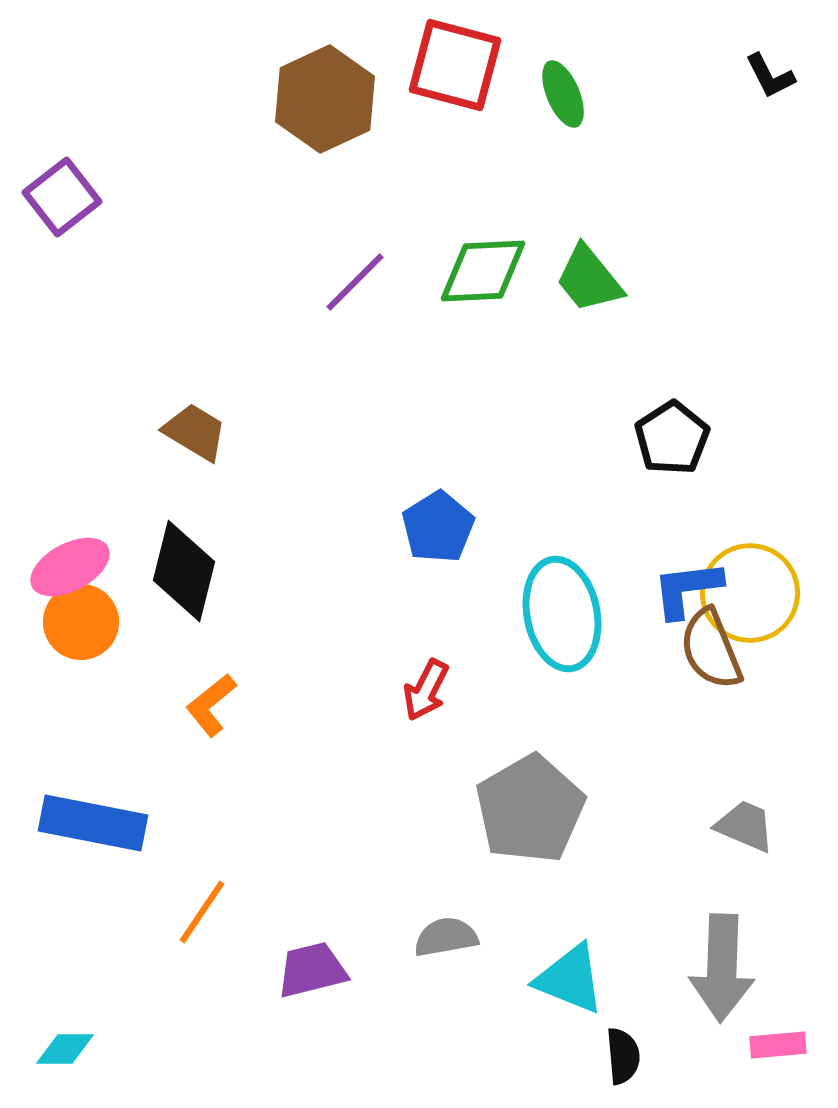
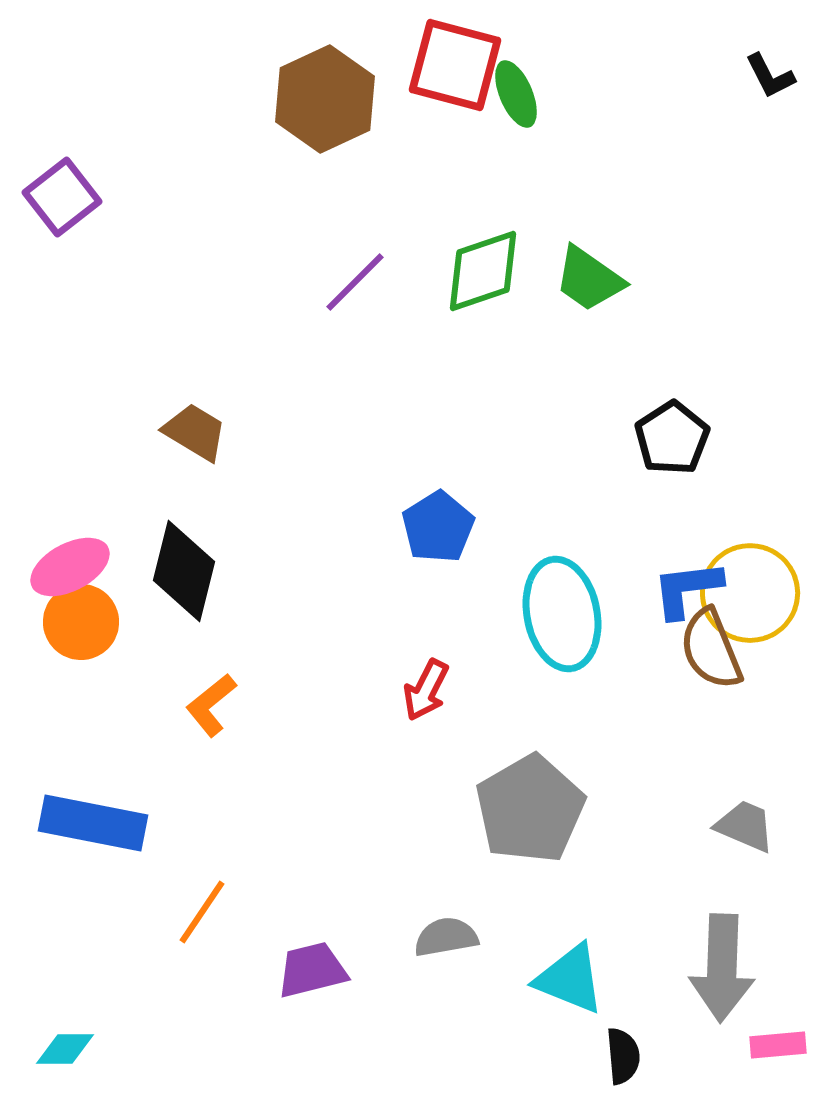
green ellipse: moved 47 px left
green diamond: rotated 16 degrees counterclockwise
green trapezoid: rotated 16 degrees counterclockwise
